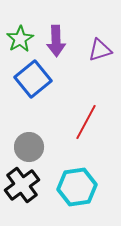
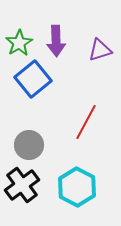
green star: moved 1 px left, 4 px down
gray circle: moved 2 px up
cyan hexagon: rotated 24 degrees counterclockwise
